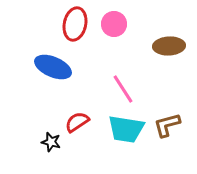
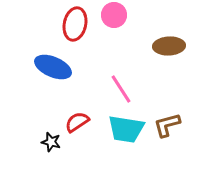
pink circle: moved 9 px up
pink line: moved 2 px left
